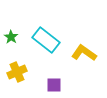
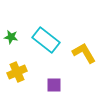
green star: rotated 24 degrees counterclockwise
yellow L-shape: rotated 25 degrees clockwise
